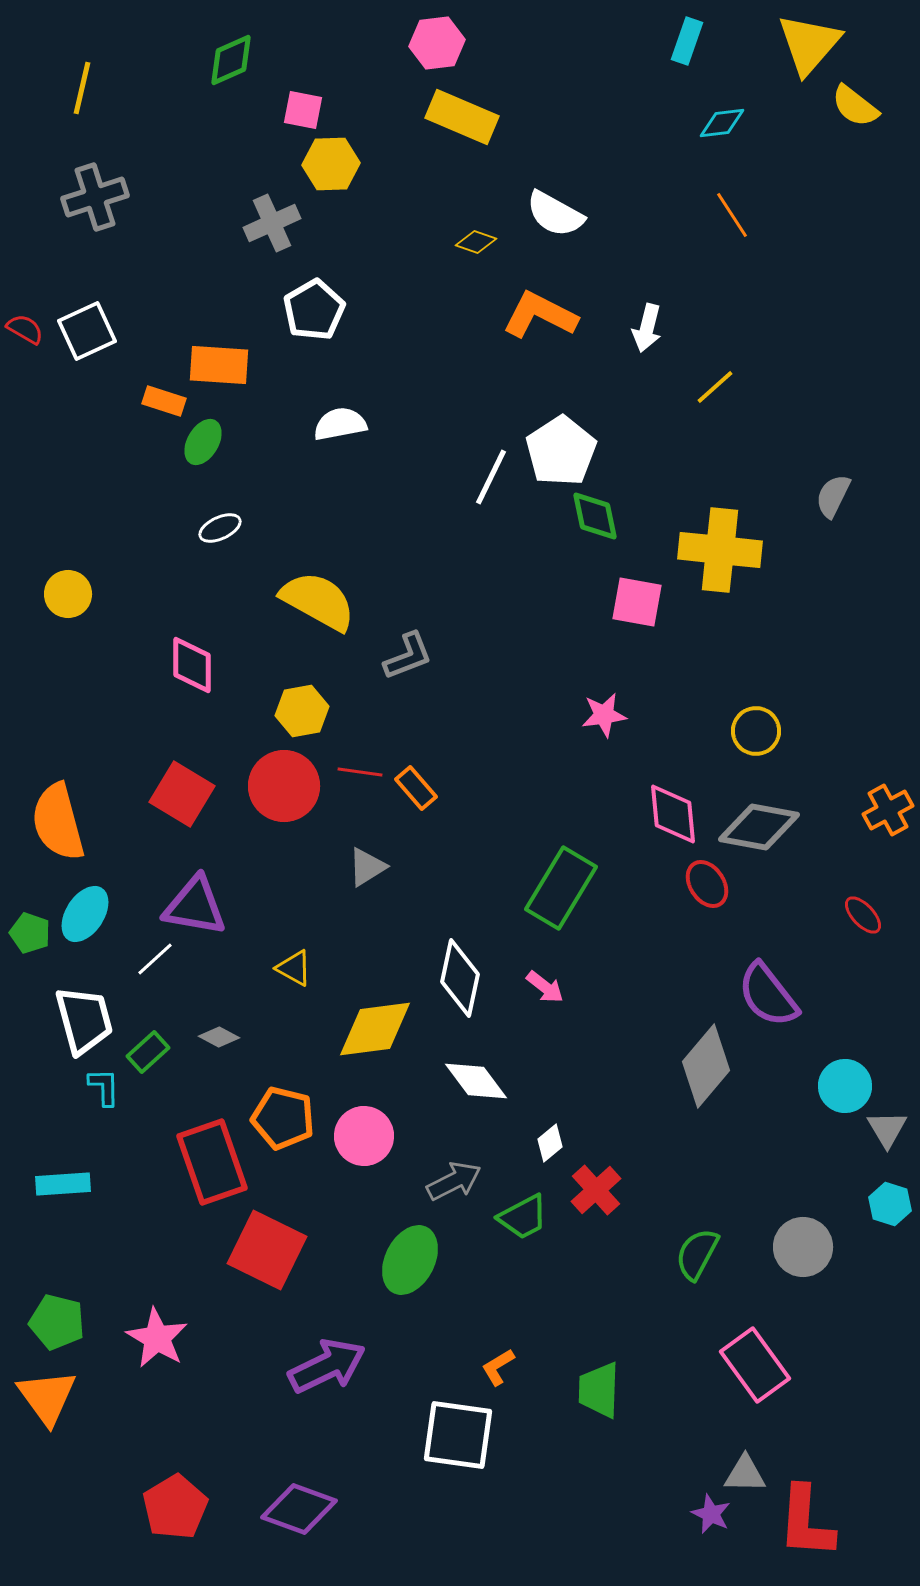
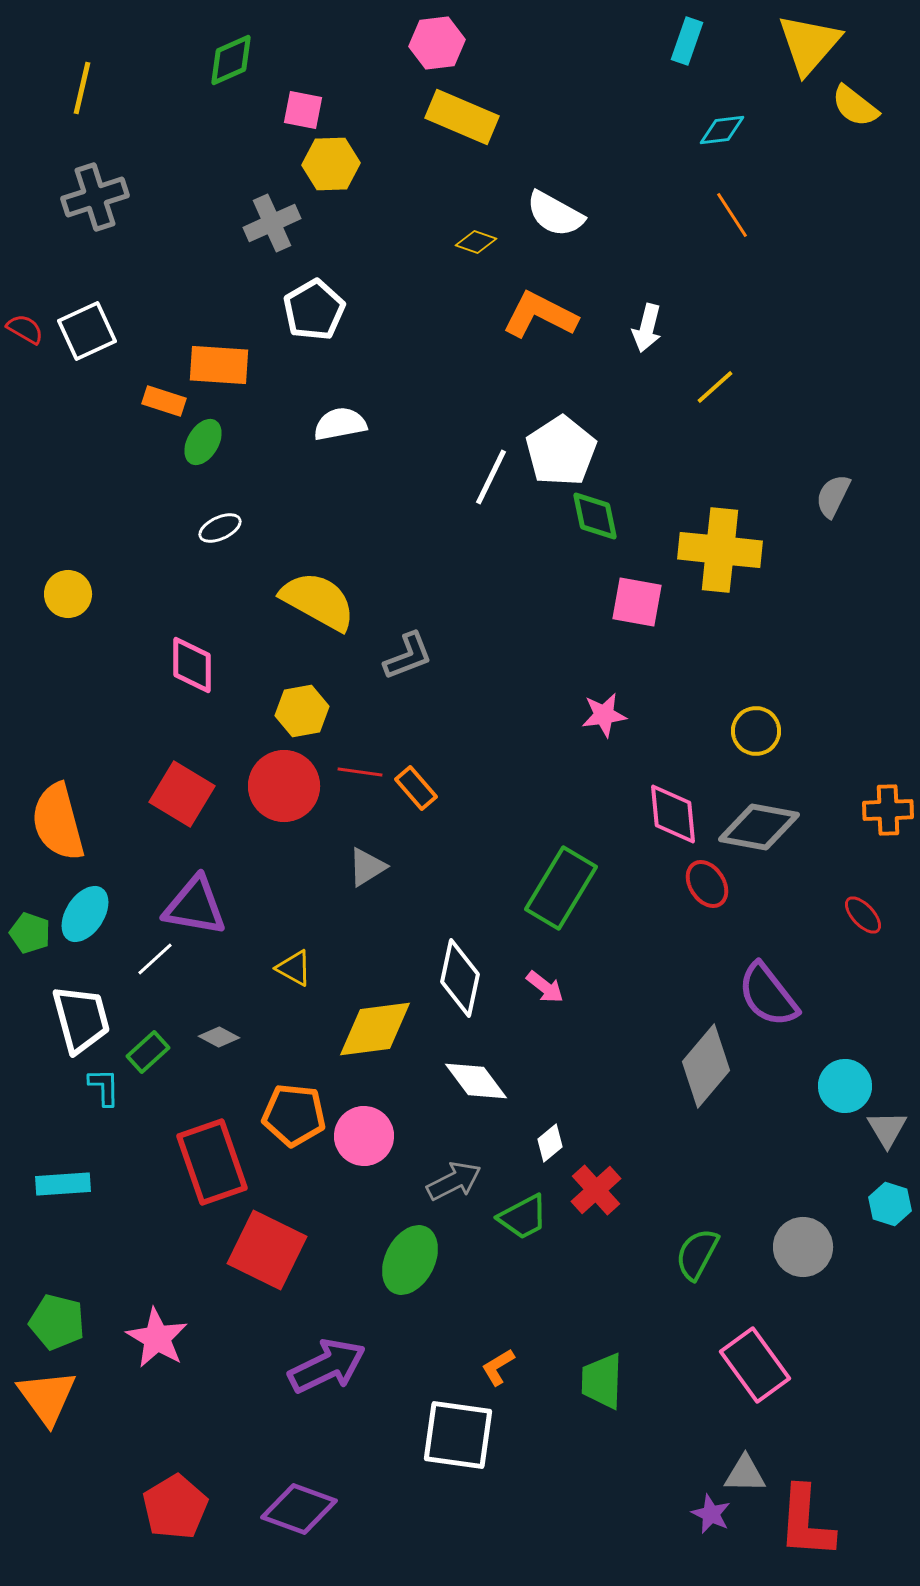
cyan diamond at (722, 123): moved 7 px down
orange cross at (888, 810): rotated 27 degrees clockwise
white trapezoid at (84, 1020): moved 3 px left, 1 px up
orange pentagon at (283, 1118): moved 11 px right, 3 px up; rotated 8 degrees counterclockwise
green trapezoid at (599, 1390): moved 3 px right, 9 px up
